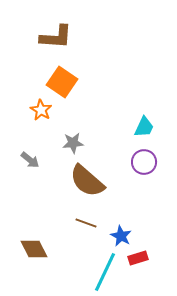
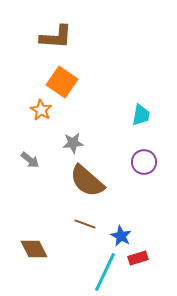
cyan trapezoid: moved 3 px left, 12 px up; rotated 15 degrees counterclockwise
brown line: moved 1 px left, 1 px down
